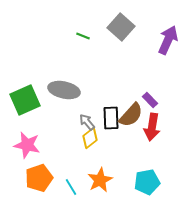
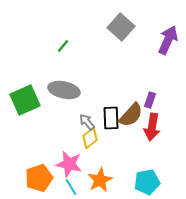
green line: moved 20 px left, 10 px down; rotated 72 degrees counterclockwise
purple rectangle: rotated 63 degrees clockwise
pink star: moved 42 px right, 19 px down
